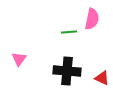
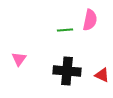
pink semicircle: moved 2 px left, 1 px down
green line: moved 4 px left, 2 px up
red triangle: moved 3 px up
